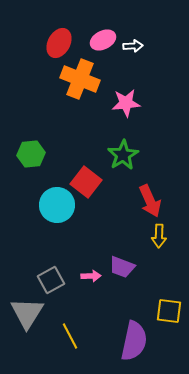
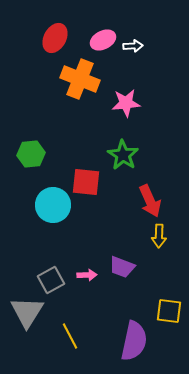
red ellipse: moved 4 px left, 5 px up
green star: rotated 8 degrees counterclockwise
red square: rotated 32 degrees counterclockwise
cyan circle: moved 4 px left
pink arrow: moved 4 px left, 1 px up
gray triangle: moved 1 px up
